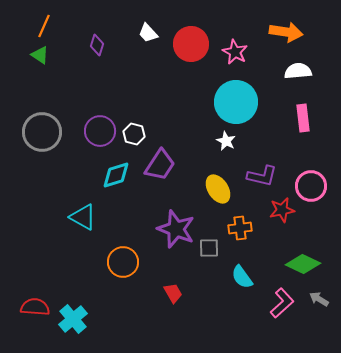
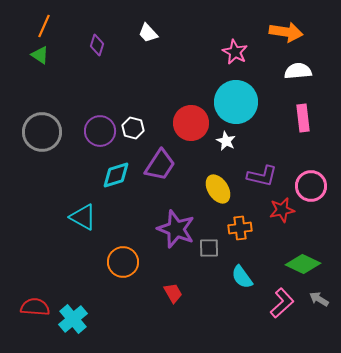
red circle: moved 79 px down
white hexagon: moved 1 px left, 6 px up
